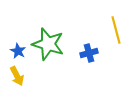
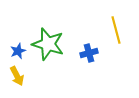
blue star: rotated 21 degrees clockwise
